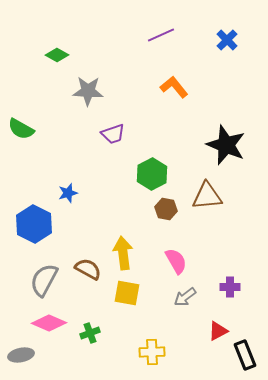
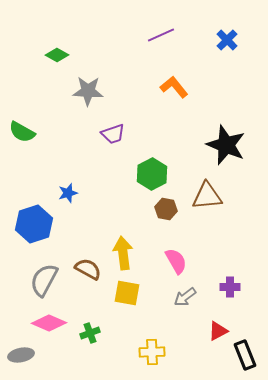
green semicircle: moved 1 px right, 3 px down
blue hexagon: rotated 15 degrees clockwise
